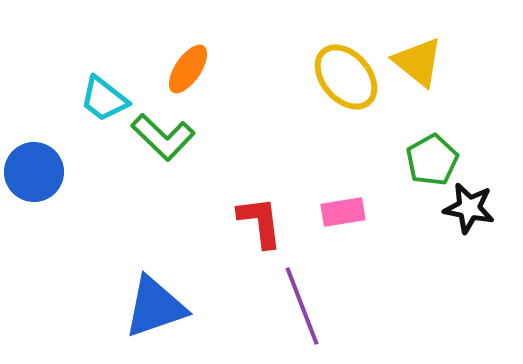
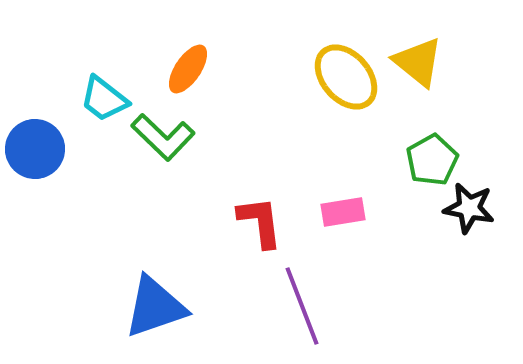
blue circle: moved 1 px right, 23 px up
